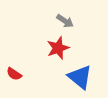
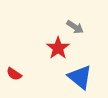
gray arrow: moved 10 px right, 6 px down
red star: rotated 15 degrees counterclockwise
